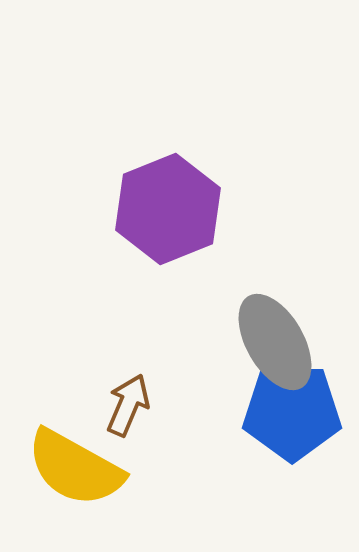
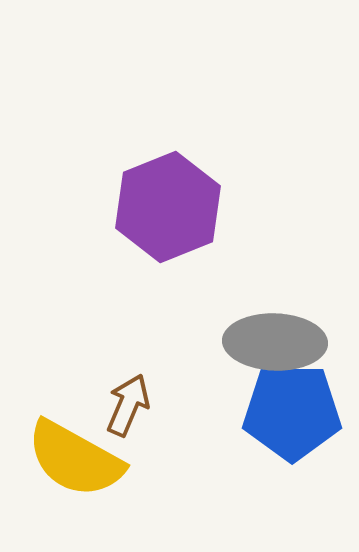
purple hexagon: moved 2 px up
gray ellipse: rotated 58 degrees counterclockwise
yellow semicircle: moved 9 px up
